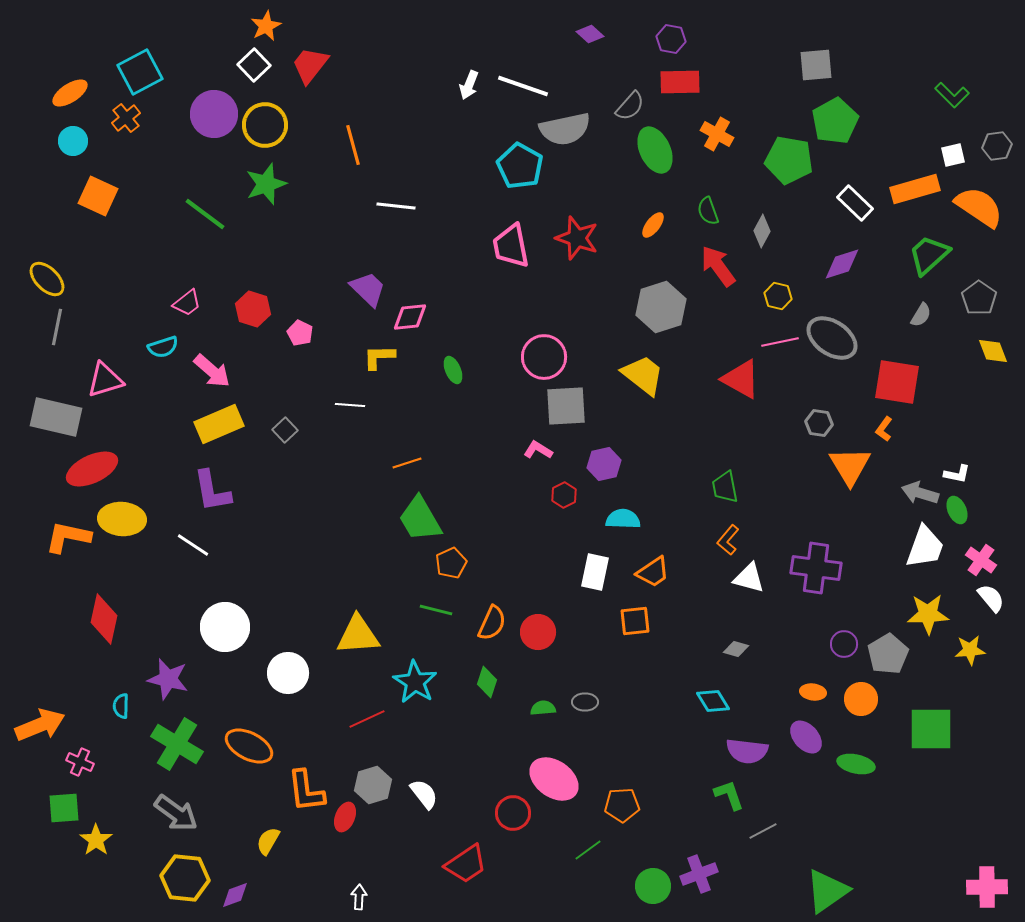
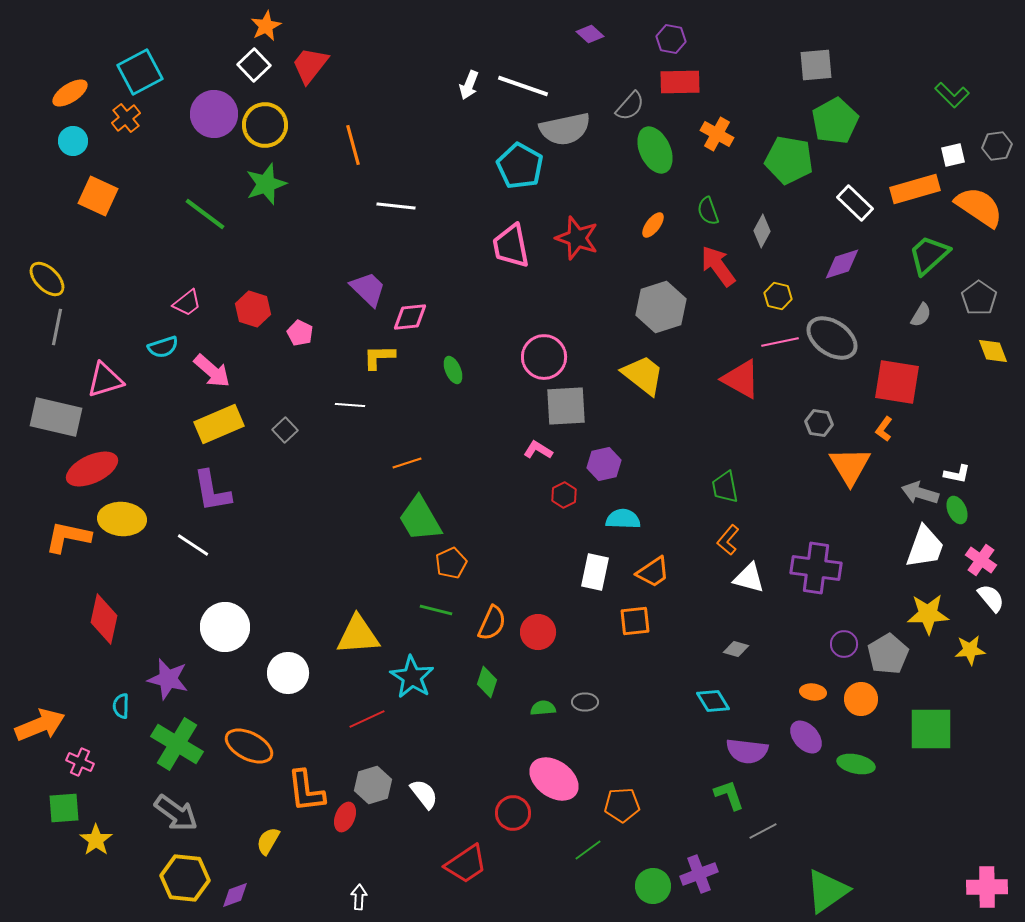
cyan star at (415, 682): moved 3 px left, 5 px up
